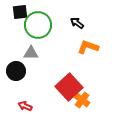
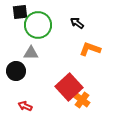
orange L-shape: moved 2 px right, 2 px down
